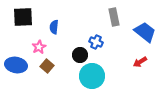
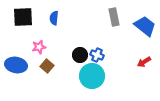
blue semicircle: moved 9 px up
blue trapezoid: moved 6 px up
blue cross: moved 1 px right, 13 px down
pink star: rotated 16 degrees clockwise
red arrow: moved 4 px right
